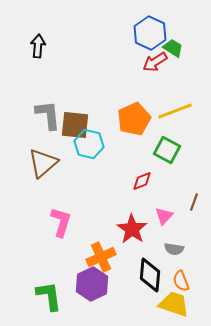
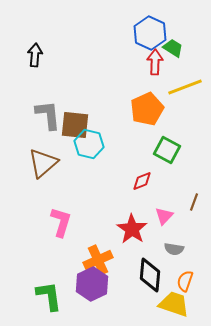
black arrow: moved 3 px left, 9 px down
red arrow: rotated 125 degrees clockwise
yellow line: moved 10 px right, 24 px up
orange pentagon: moved 13 px right, 10 px up
orange cross: moved 3 px left, 3 px down
orange semicircle: moved 4 px right; rotated 40 degrees clockwise
